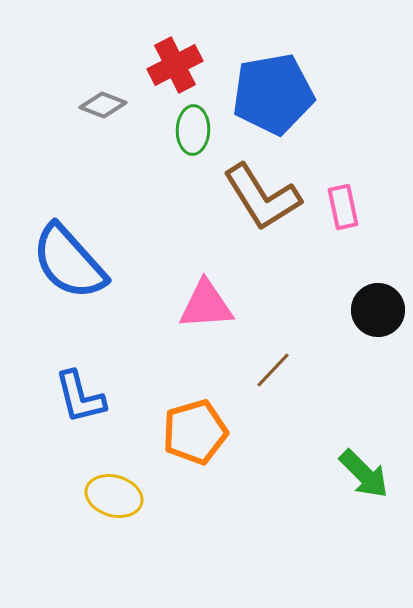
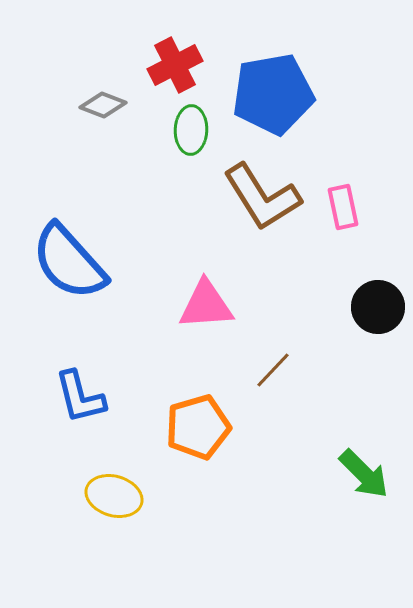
green ellipse: moved 2 px left
black circle: moved 3 px up
orange pentagon: moved 3 px right, 5 px up
